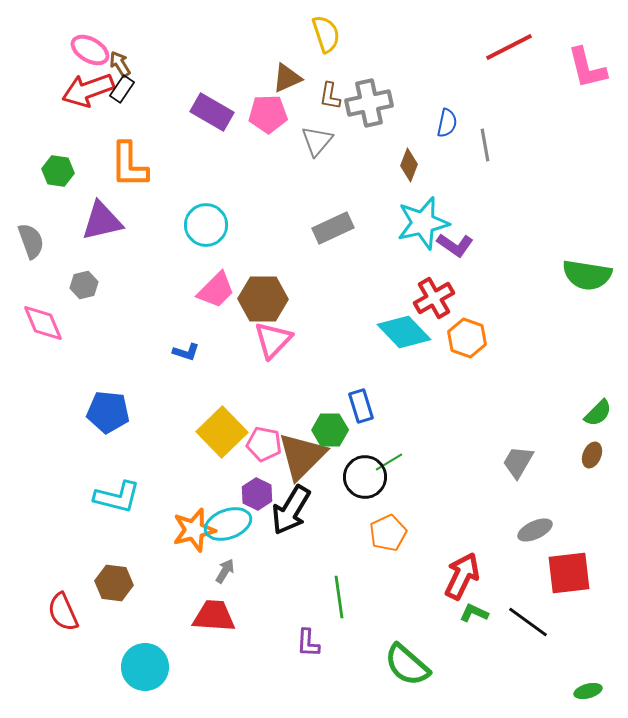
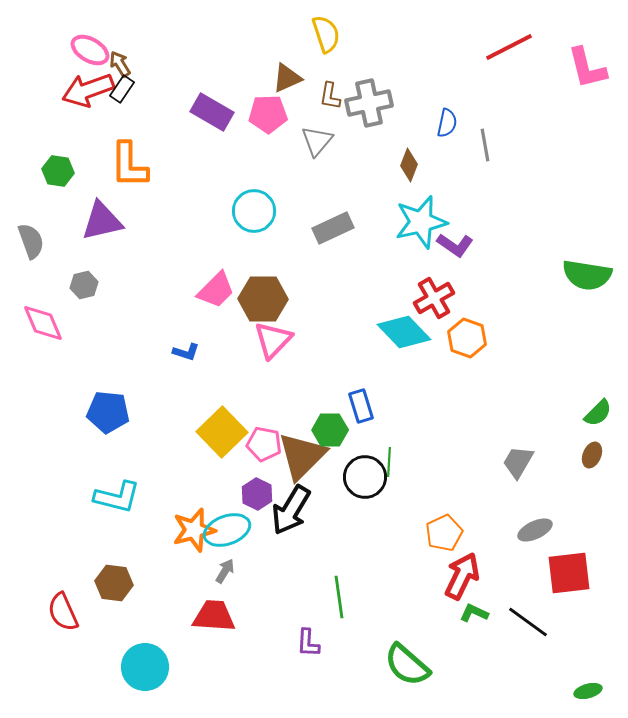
cyan star at (423, 223): moved 2 px left, 1 px up
cyan circle at (206, 225): moved 48 px right, 14 px up
green line at (389, 462): rotated 56 degrees counterclockwise
cyan ellipse at (228, 524): moved 1 px left, 6 px down
orange pentagon at (388, 533): moved 56 px right
